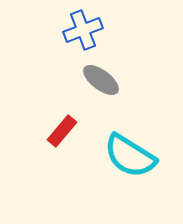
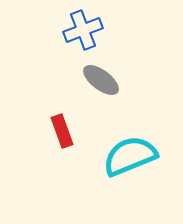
red rectangle: rotated 60 degrees counterclockwise
cyan semicircle: rotated 126 degrees clockwise
